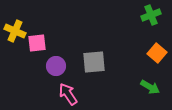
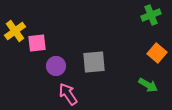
yellow cross: rotated 30 degrees clockwise
green arrow: moved 2 px left, 2 px up
